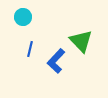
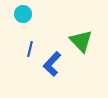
cyan circle: moved 3 px up
blue L-shape: moved 4 px left, 3 px down
